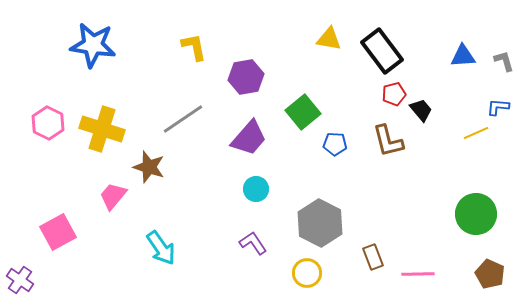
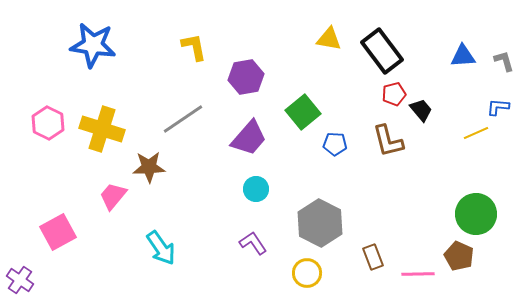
brown star: rotated 20 degrees counterclockwise
brown pentagon: moved 31 px left, 18 px up
